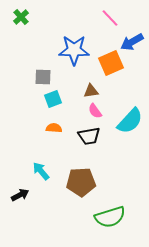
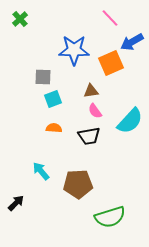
green cross: moved 1 px left, 2 px down
brown pentagon: moved 3 px left, 2 px down
black arrow: moved 4 px left, 8 px down; rotated 18 degrees counterclockwise
